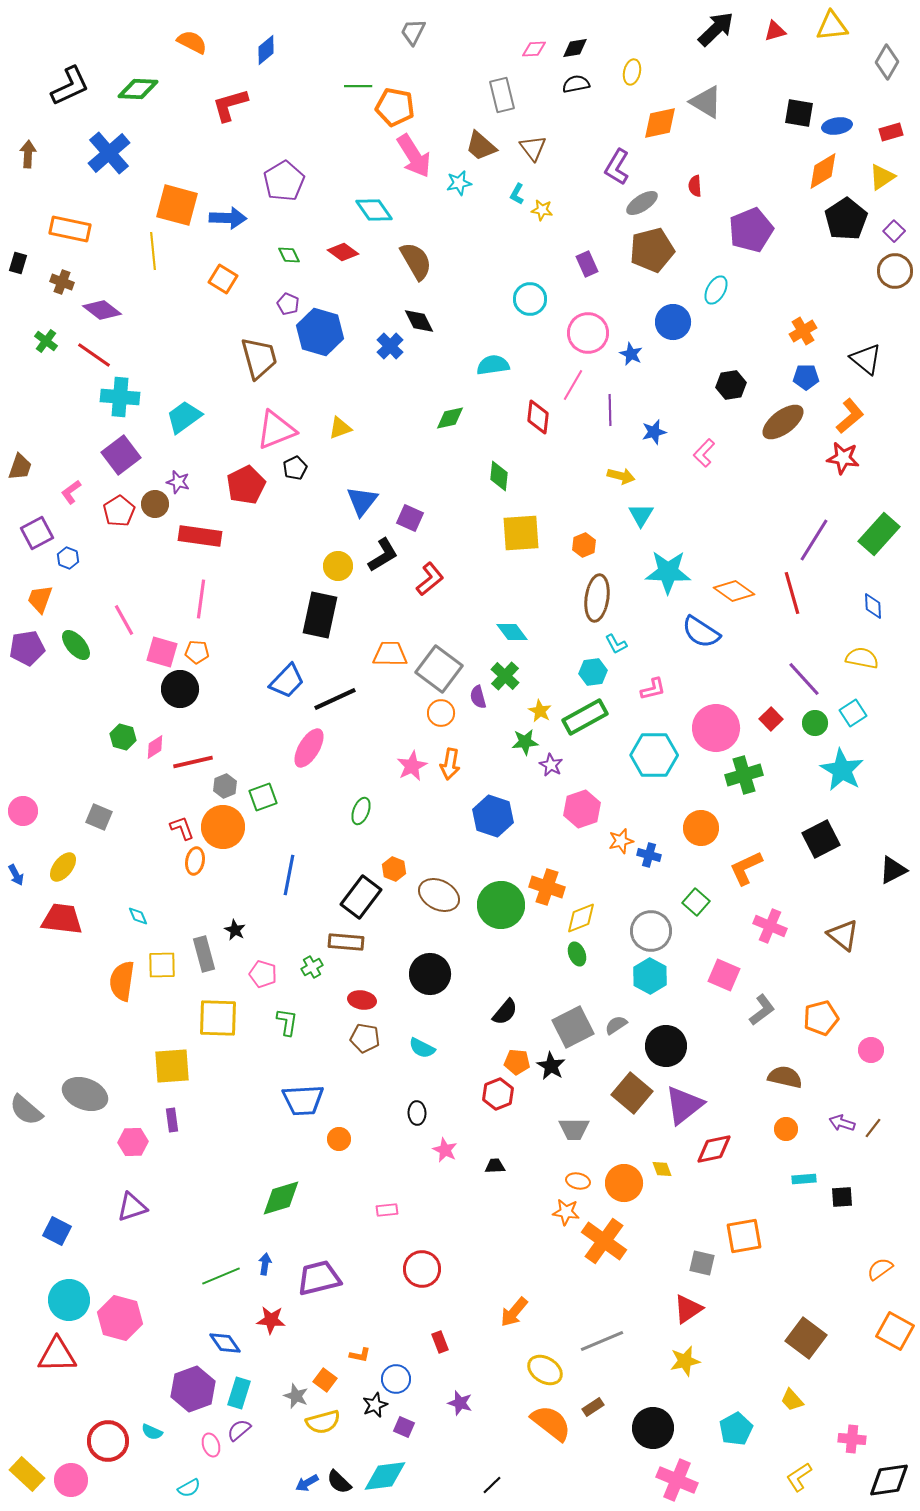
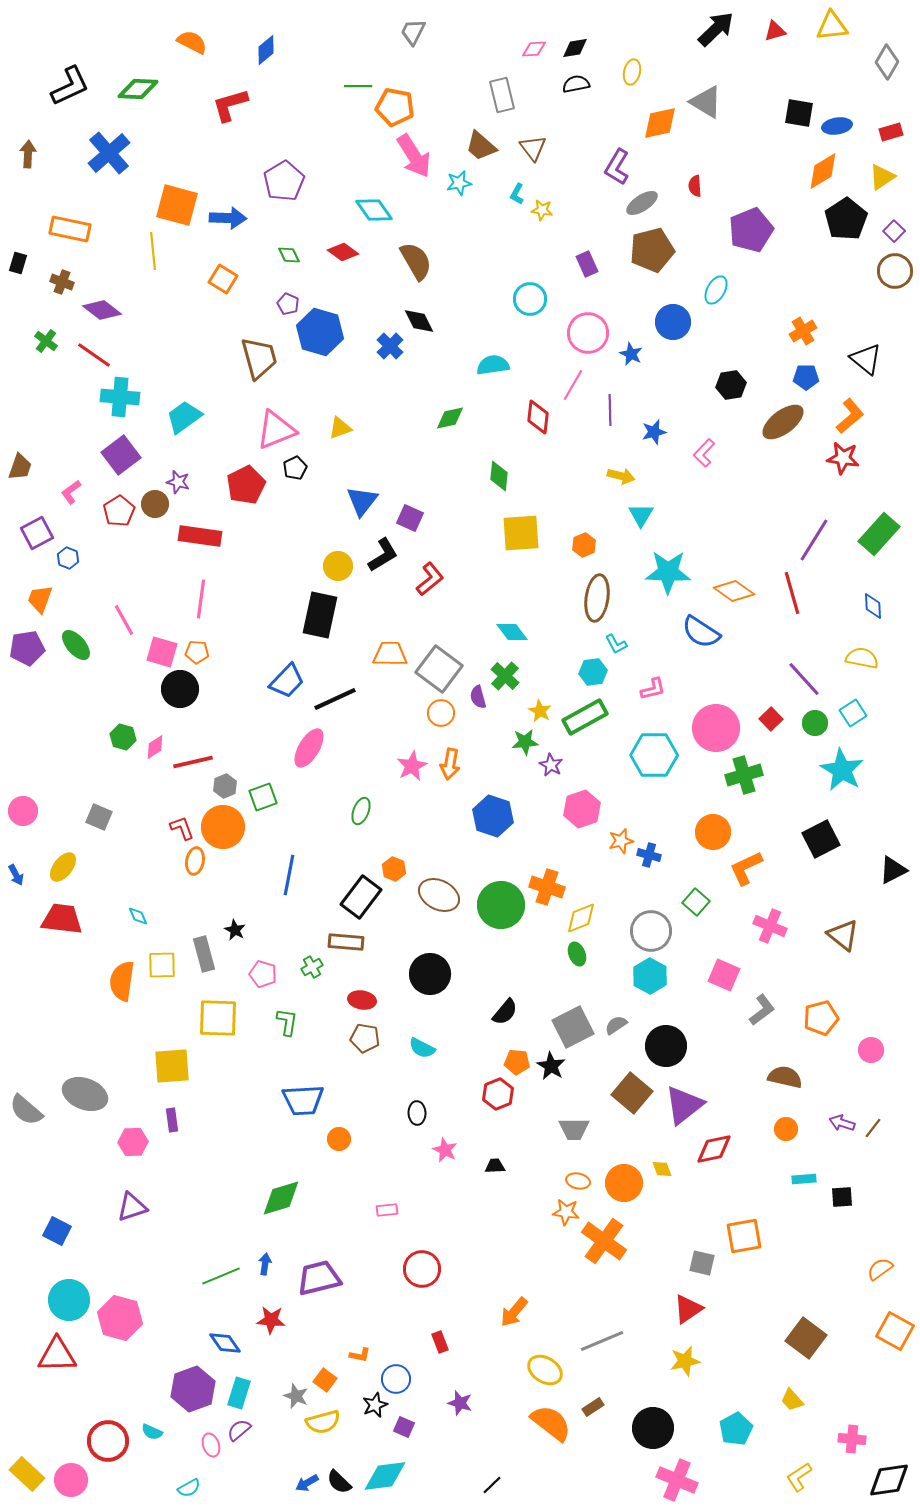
orange circle at (701, 828): moved 12 px right, 4 px down
